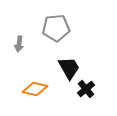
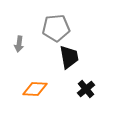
black trapezoid: moved 11 px up; rotated 20 degrees clockwise
orange diamond: rotated 10 degrees counterclockwise
